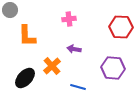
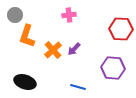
gray circle: moved 5 px right, 5 px down
pink cross: moved 4 px up
red hexagon: moved 2 px down
orange L-shape: rotated 20 degrees clockwise
purple arrow: rotated 56 degrees counterclockwise
orange cross: moved 1 px right, 16 px up
black ellipse: moved 4 px down; rotated 65 degrees clockwise
